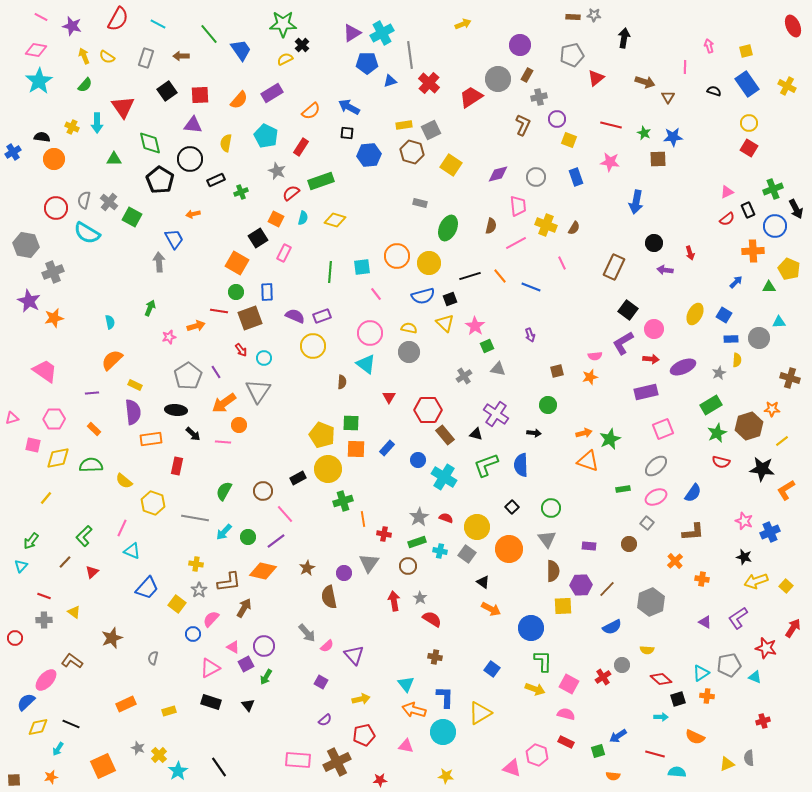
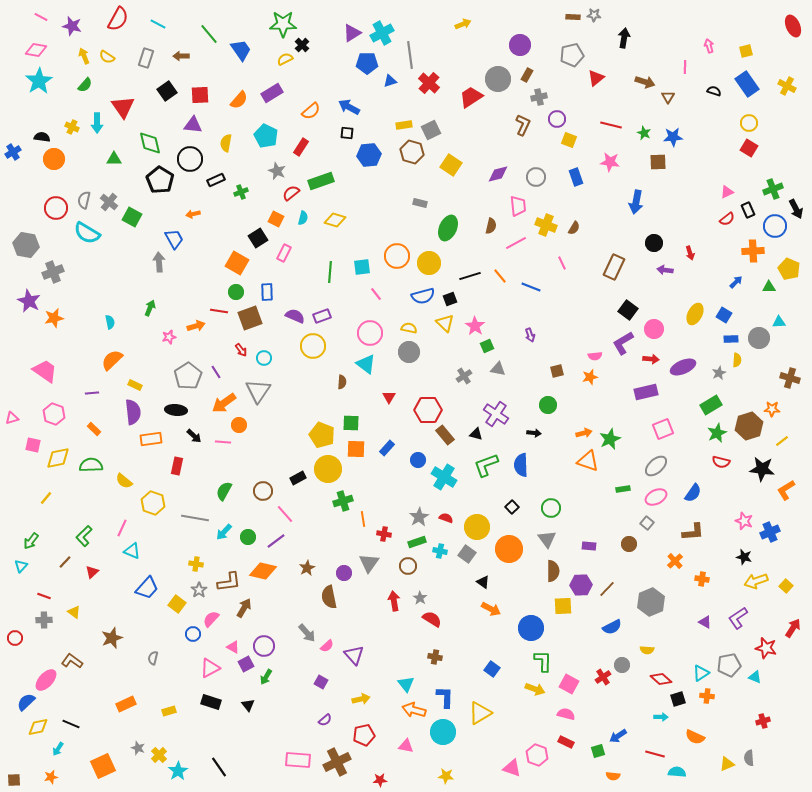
brown square at (658, 159): moved 3 px down
pink hexagon at (54, 419): moved 5 px up; rotated 20 degrees clockwise
black arrow at (193, 434): moved 1 px right, 2 px down
